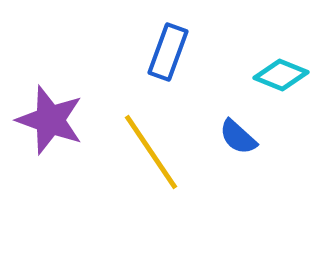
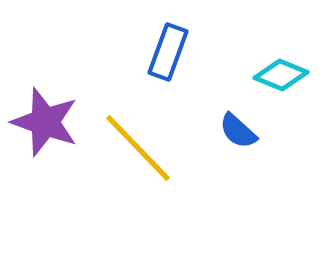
purple star: moved 5 px left, 2 px down
blue semicircle: moved 6 px up
yellow line: moved 13 px left, 4 px up; rotated 10 degrees counterclockwise
